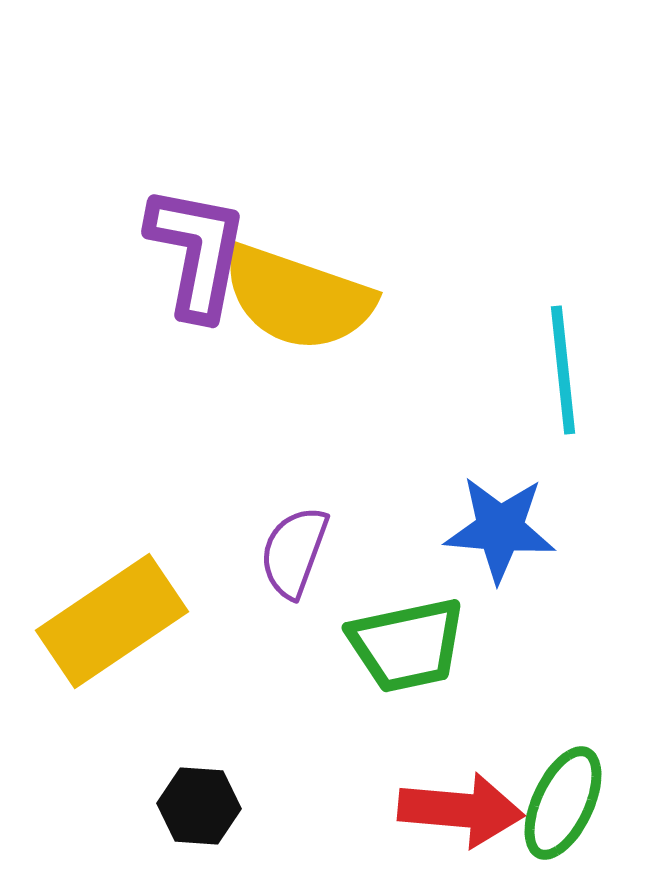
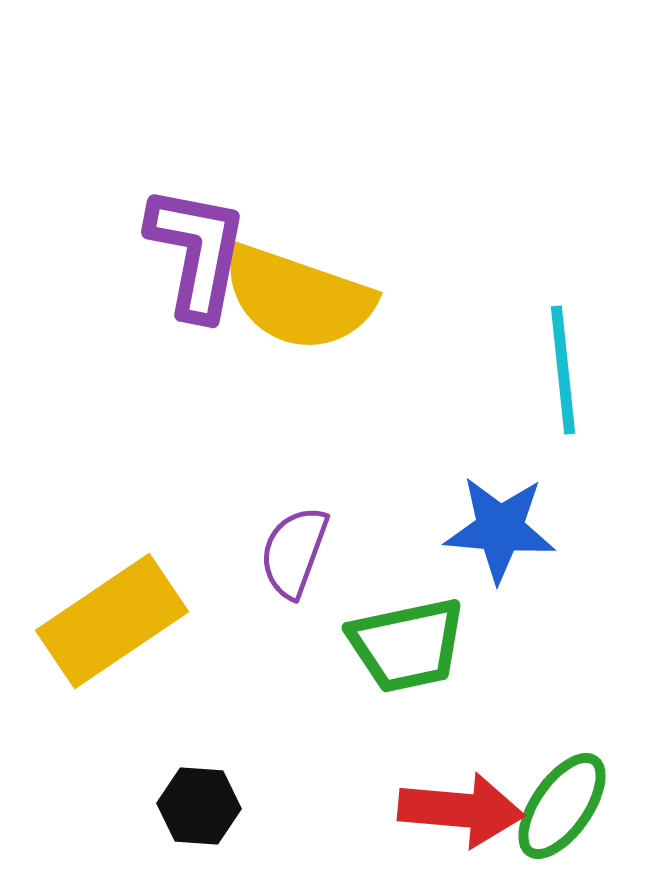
green ellipse: moved 1 px left, 3 px down; rotated 10 degrees clockwise
